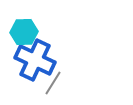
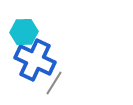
gray line: moved 1 px right
